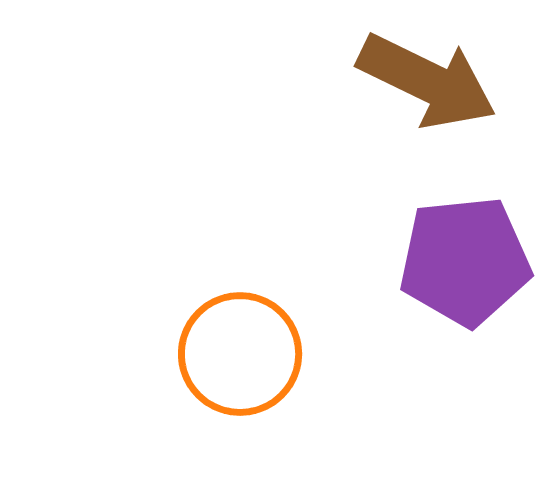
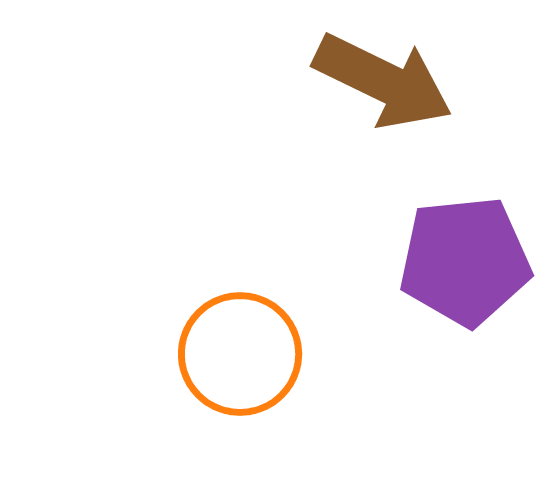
brown arrow: moved 44 px left
